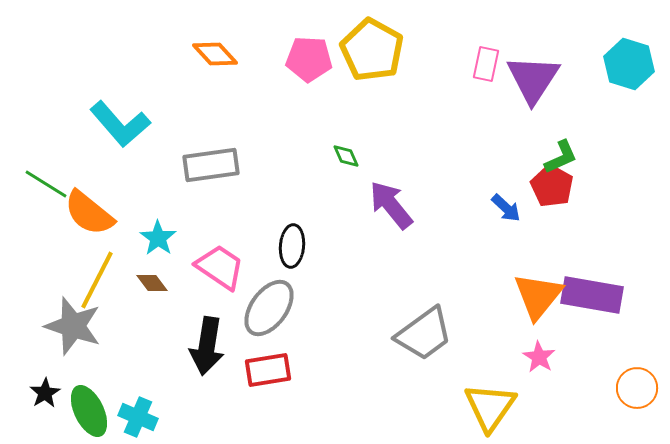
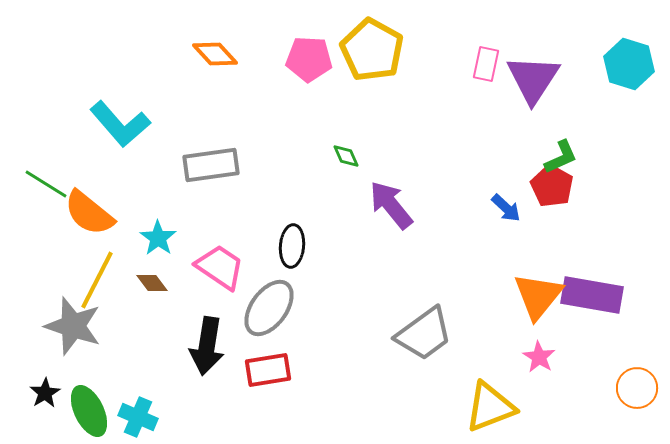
yellow triangle: rotated 34 degrees clockwise
